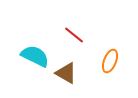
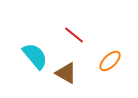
cyan semicircle: rotated 24 degrees clockwise
orange ellipse: rotated 25 degrees clockwise
